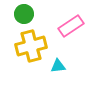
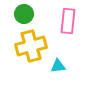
pink rectangle: moved 3 px left, 5 px up; rotated 50 degrees counterclockwise
